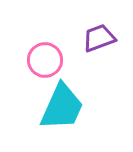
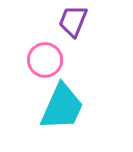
purple trapezoid: moved 26 px left, 17 px up; rotated 48 degrees counterclockwise
